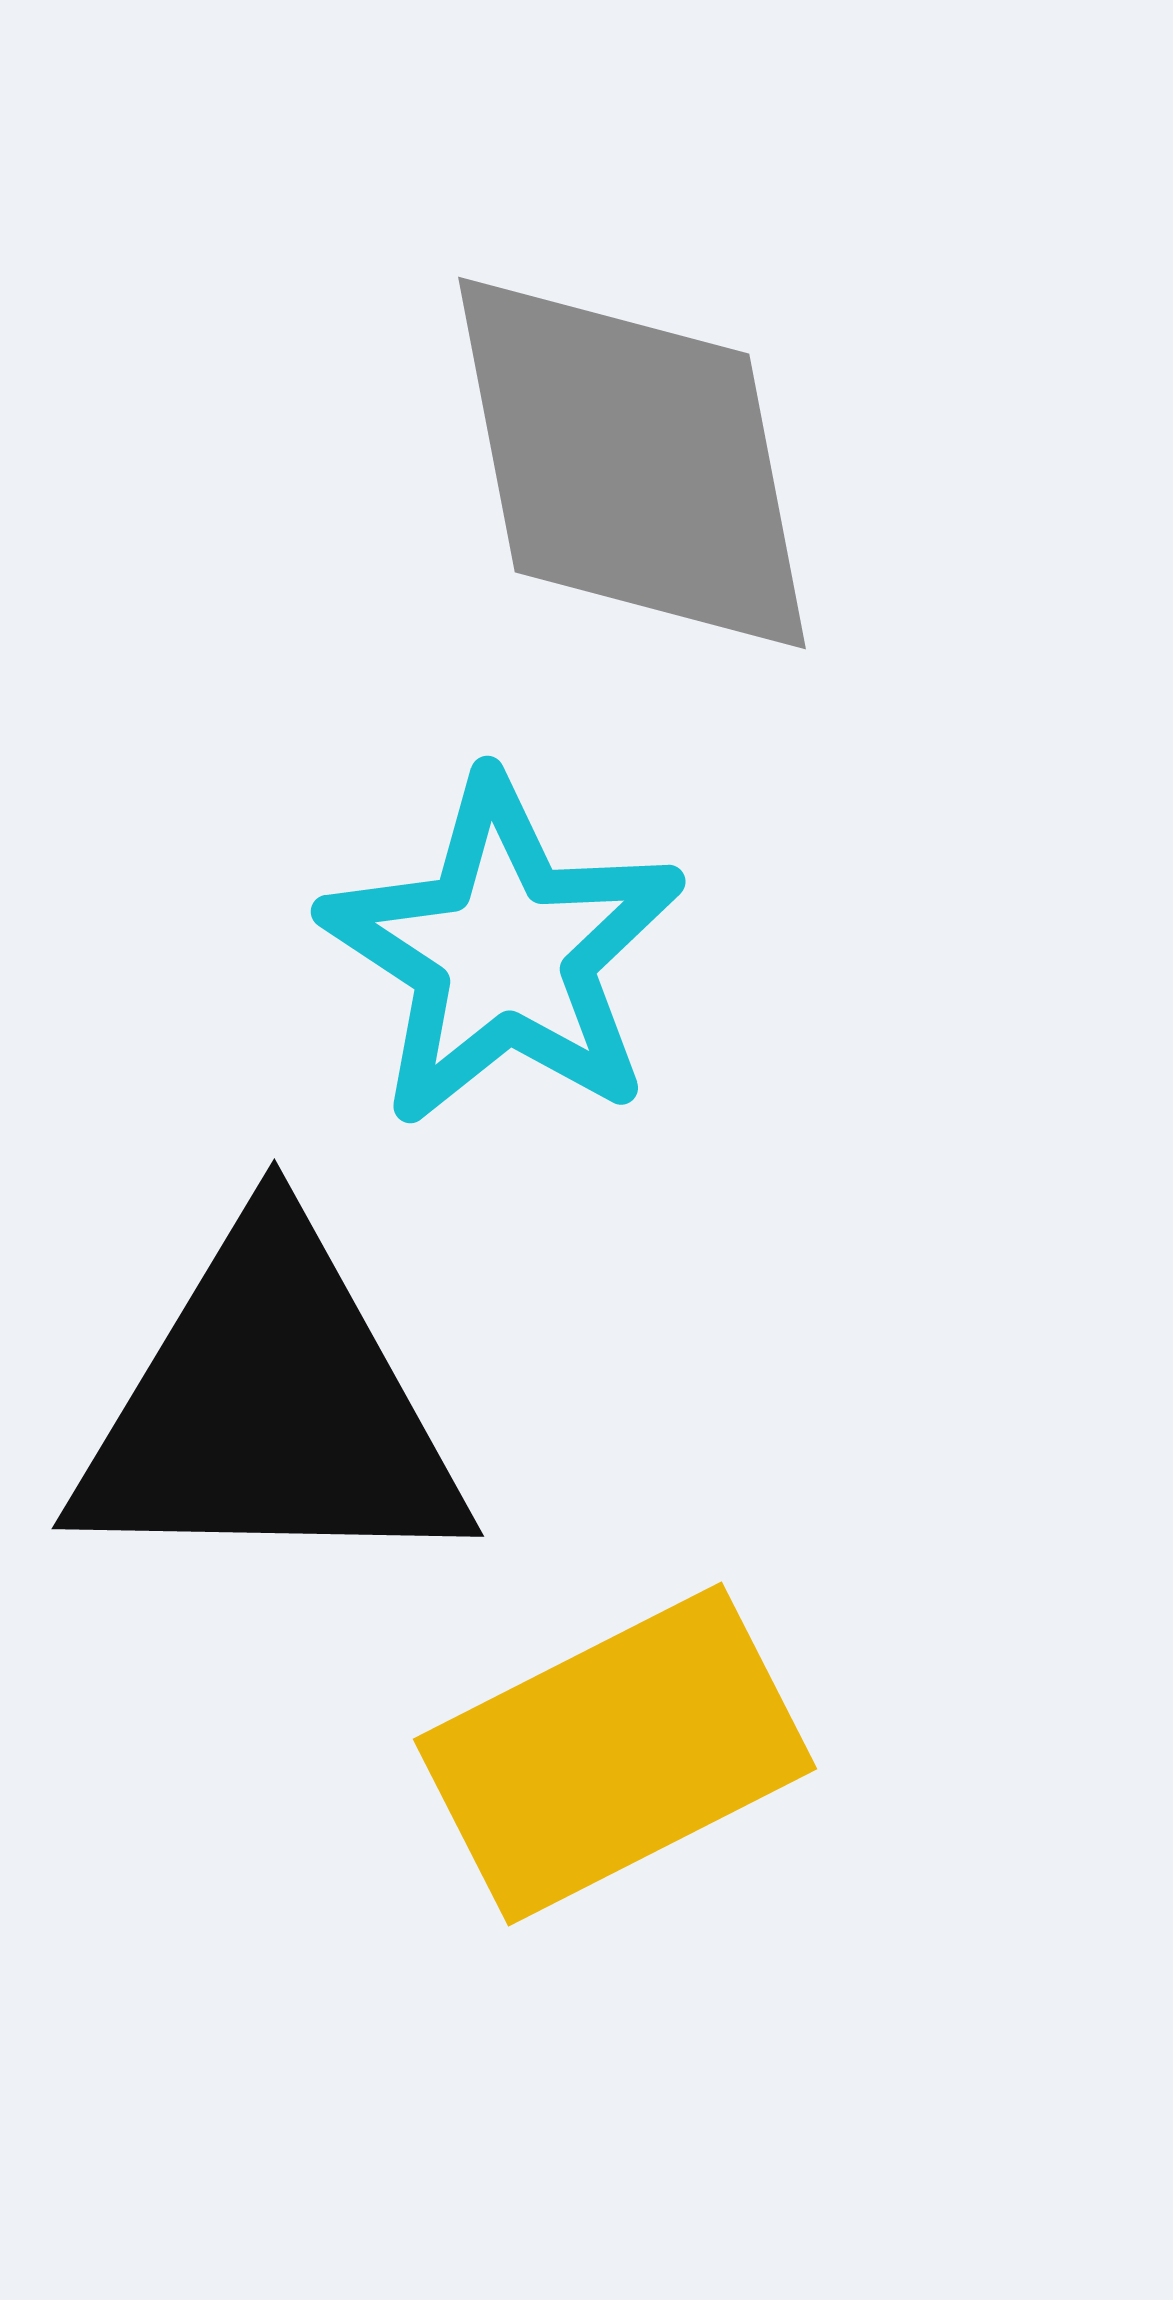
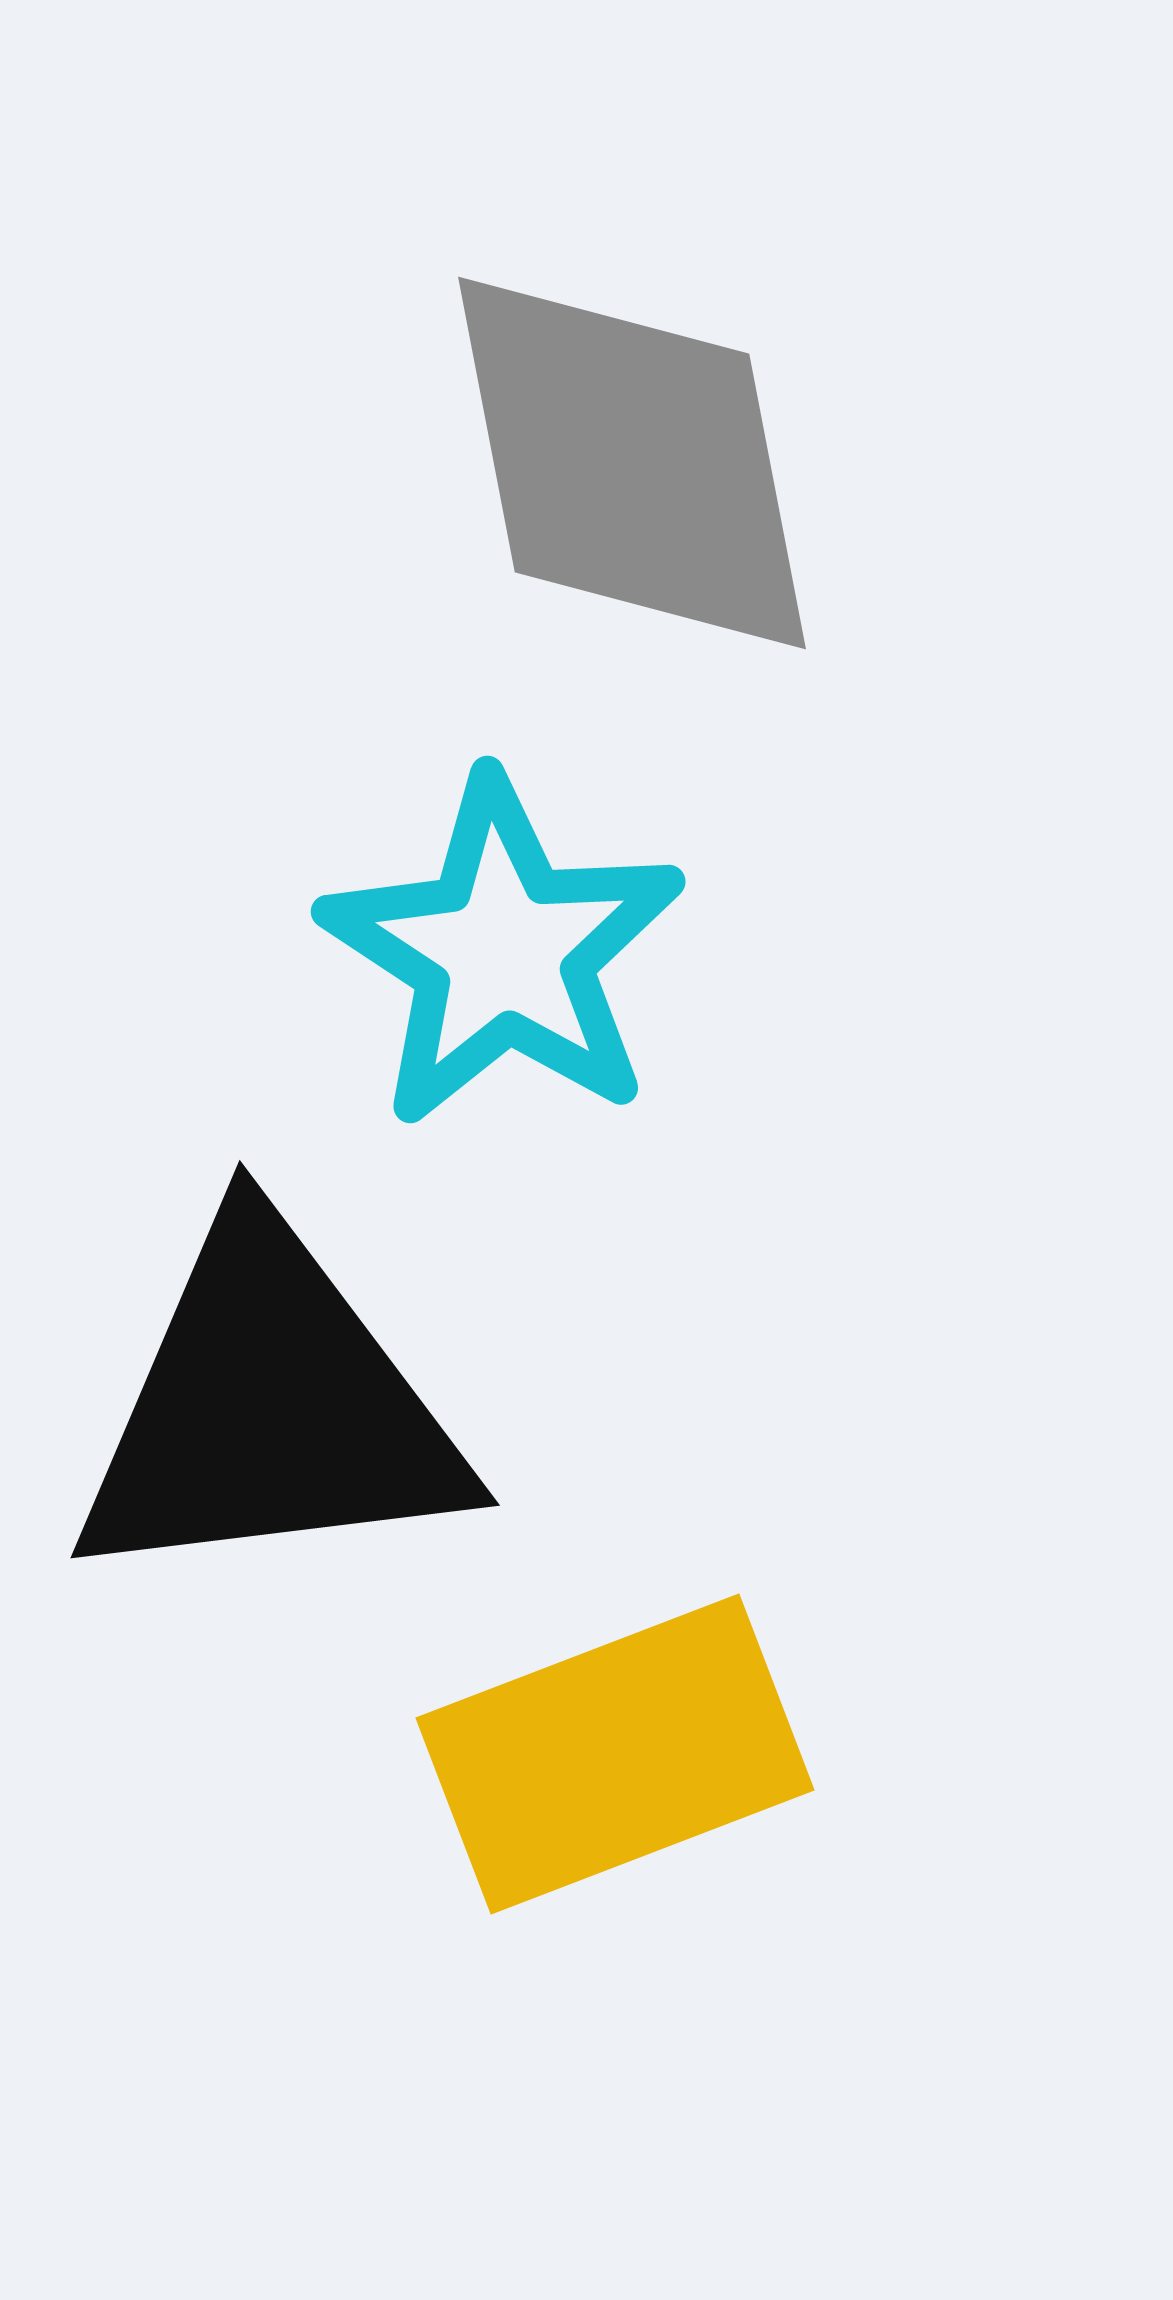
black triangle: rotated 8 degrees counterclockwise
yellow rectangle: rotated 6 degrees clockwise
